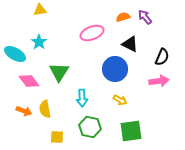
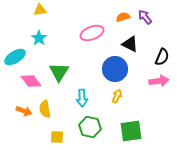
cyan star: moved 4 px up
cyan ellipse: moved 3 px down; rotated 60 degrees counterclockwise
pink diamond: moved 2 px right
yellow arrow: moved 3 px left, 4 px up; rotated 96 degrees counterclockwise
